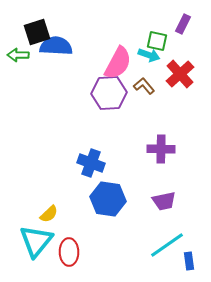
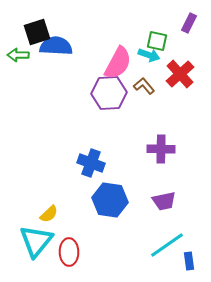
purple rectangle: moved 6 px right, 1 px up
blue hexagon: moved 2 px right, 1 px down
